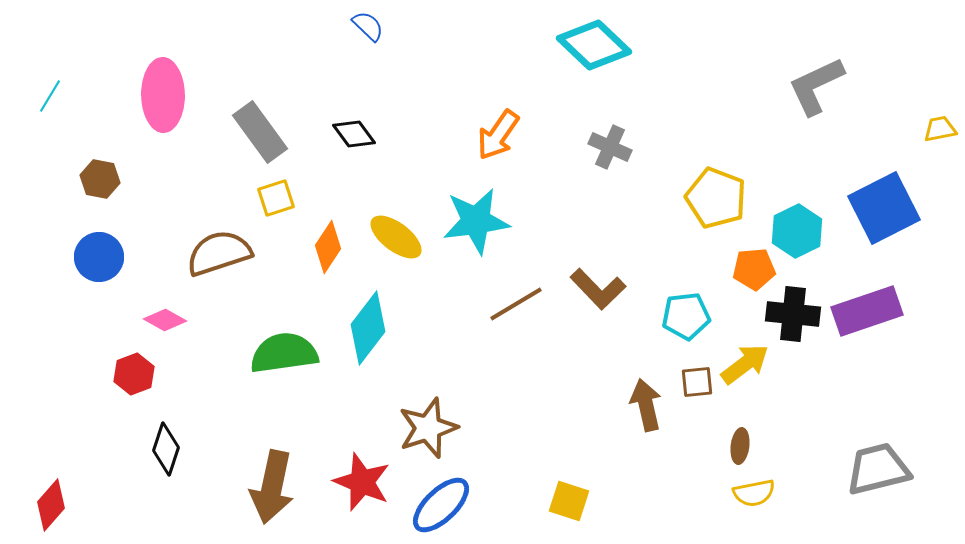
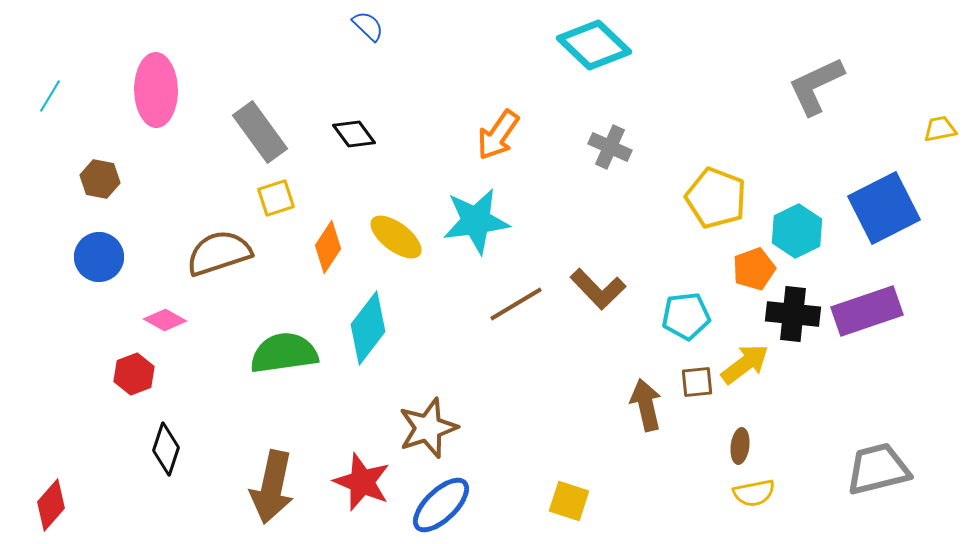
pink ellipse at (163, 95): moved 7 px left, 5 px up
orange pentagon at (754, 269): rotated 15 degrees counterclockwise
